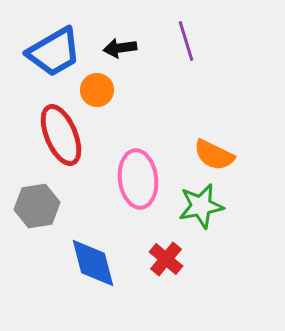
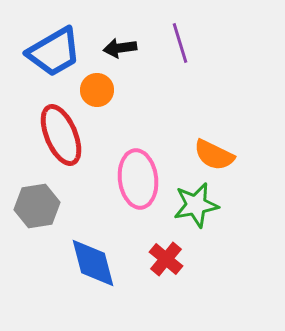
purple line: moved 6 px left, 2 px down
green star: moved 5 px left, 1 px up
